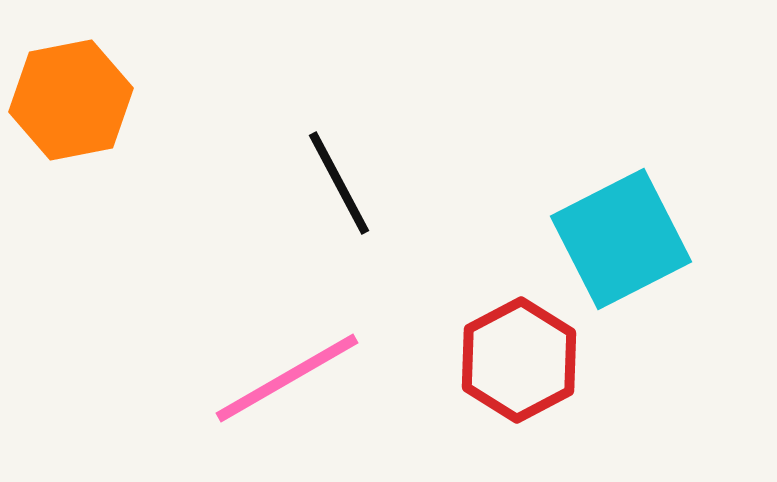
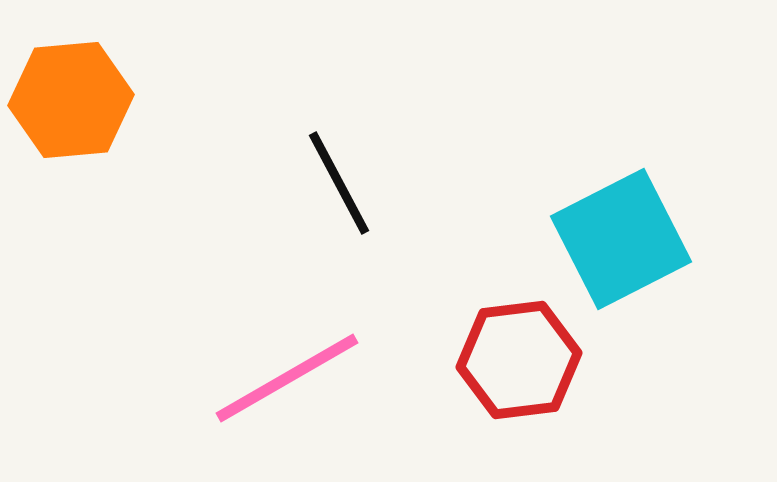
orange hexagon: rotated 6 degrees clockwise
red hexagon: rotated 21 degrees clockwise
